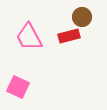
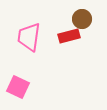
brown circle: moved 2 px down
pink trapezoid: rotated 36 degrees clockwise
